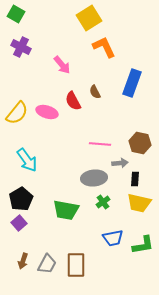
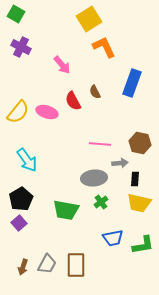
yellow square: moved 1 px down
yellow semicircle: moved 1 px right, 1 px up
green cross: moved 2 px left
brown arrow: moved 6 px down
